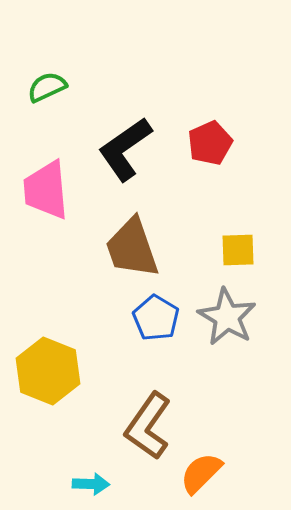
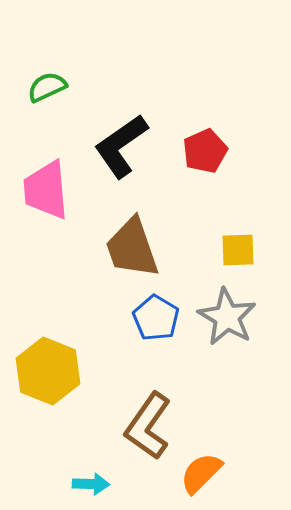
red pentagon: moved 5 px left, 8 px down
black L-shape: moved 4 px left, 3 px up
